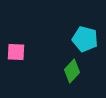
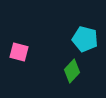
pink square: moved 3 px right; rotated 12 degrees clockwise
